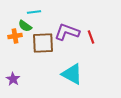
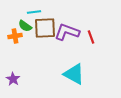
brown square: moved 2 px right, 15 px up
cyan triangle: moved 2 px right
